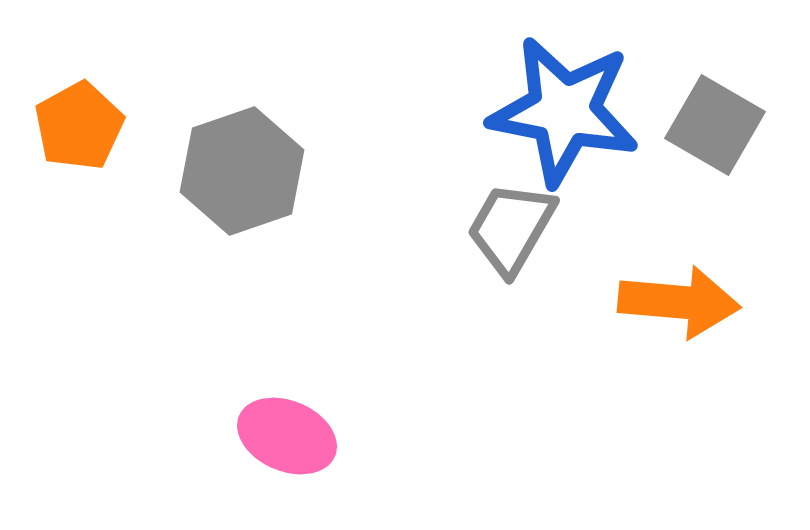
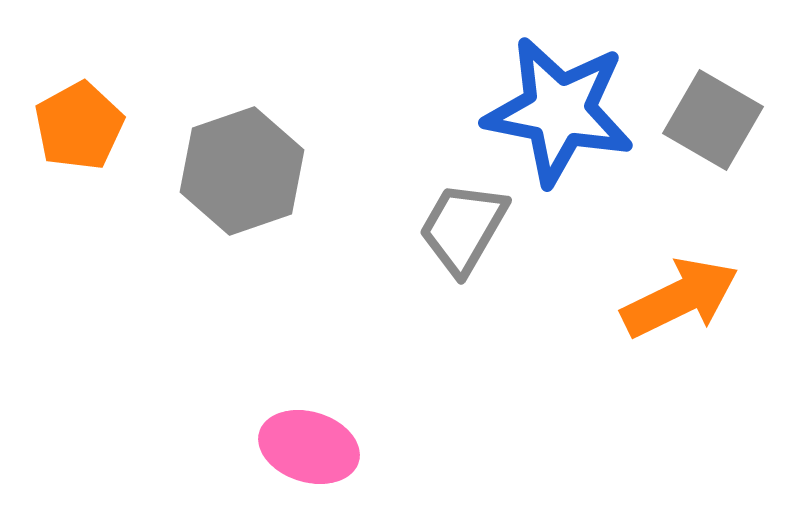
blue star: moved 5 px left
gray square: moved 2 px left, 5 px up
gray trapezoid: moved 48 px left
orange arrow: moved 1 px right, 4 px up; rotated 31 degrees counterclockwise
pink ellipse: moved 22 px right, 11 px down; rotated 6 degrees counterclockwise
